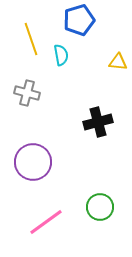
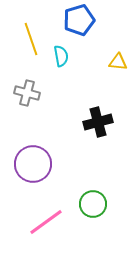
cyan semicircle: moved 1 px down
purple circle: moved 2 px down
green circle: moved 7 px left, 3 px up
